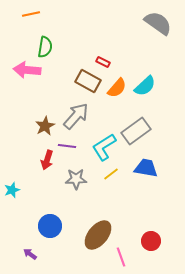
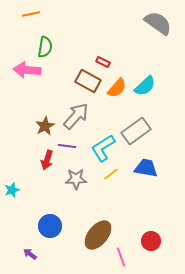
cyan L-shape: moved 1 px left, 1 px down
